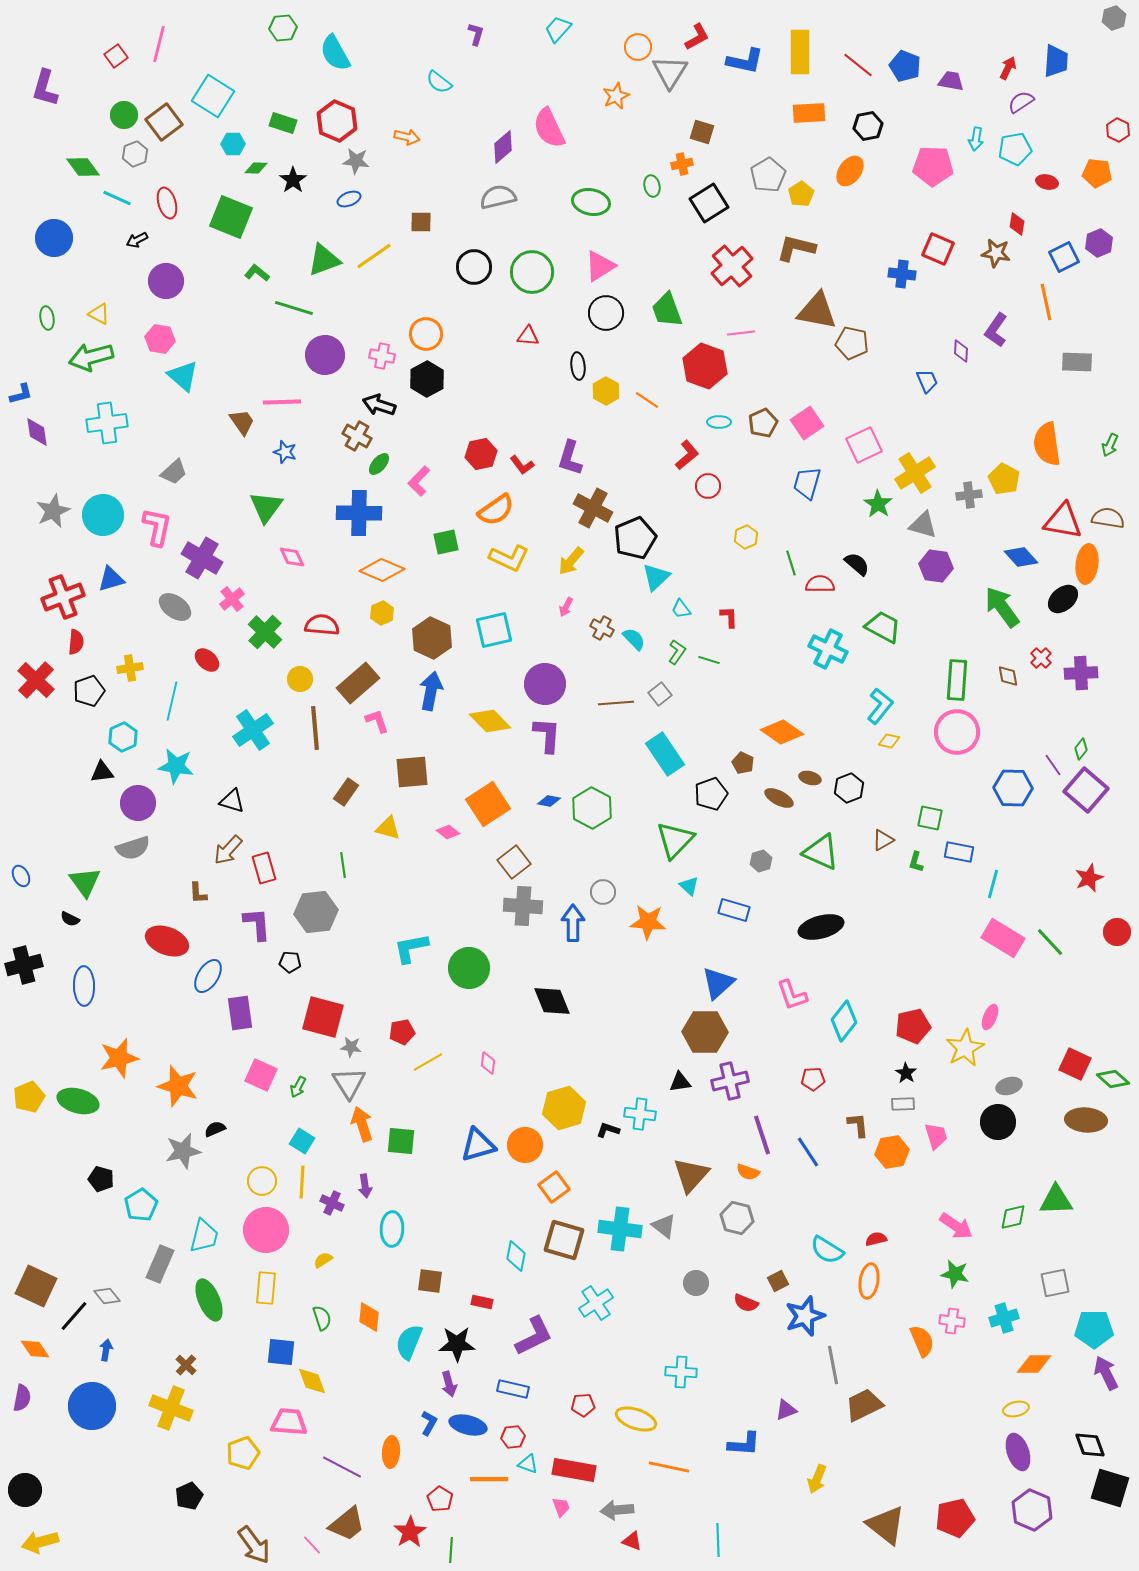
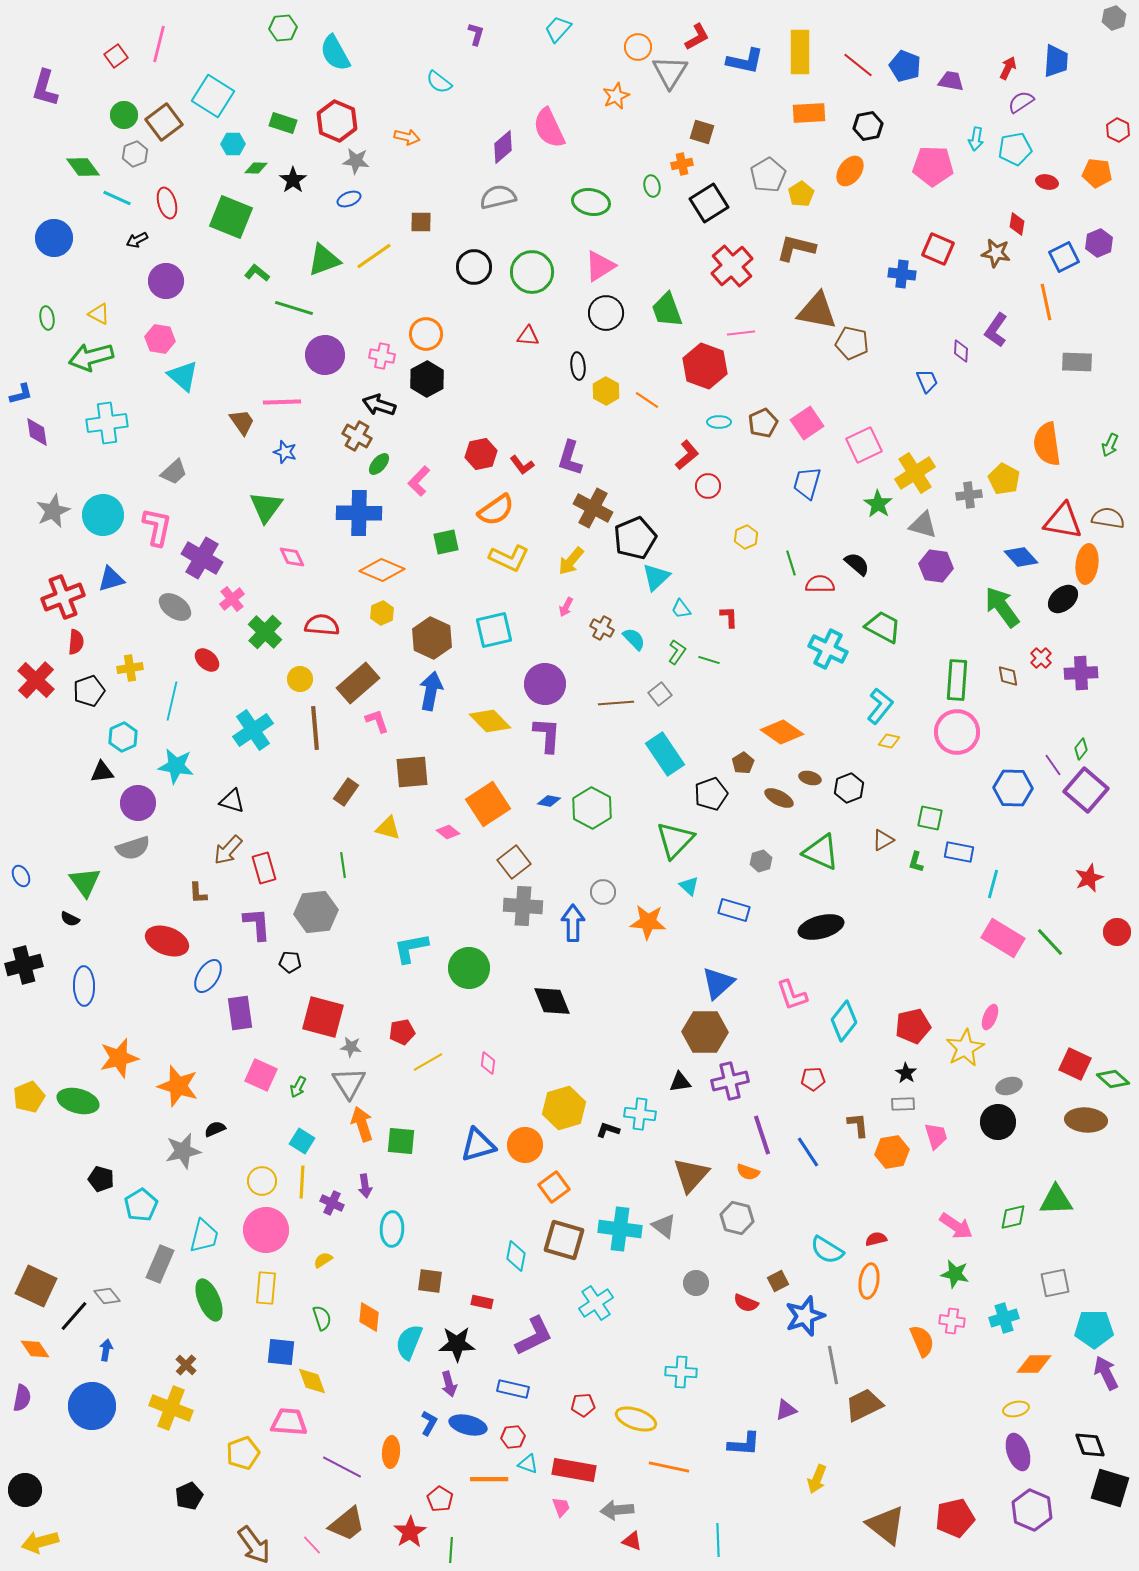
brown pentagon at (743, 763): rotated 15 degrees clockwise
